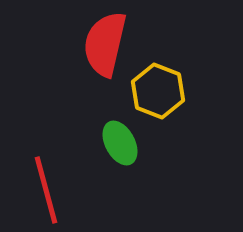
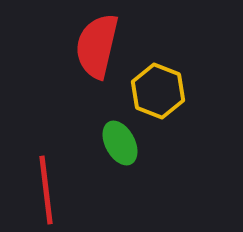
red semicircle: moved 8 px left, 2 px down
red line: rotated 8 degrees clockwise
